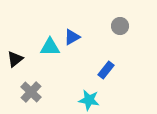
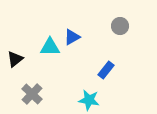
gray cross: moved 1 px right, 2 px down
